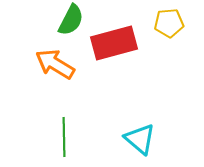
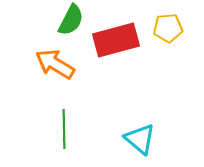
yellow pentagon: moved 1 px left, 5 px down
red rectangle: moved 2 px right, 3 px up
green line: moved 8 px up
